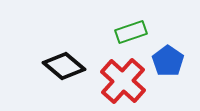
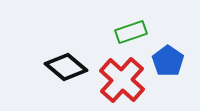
black diamond: moved 2 px right, 1 px down
red cross: moved 1 px left, 1 px up
